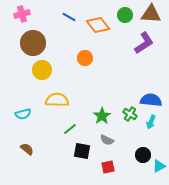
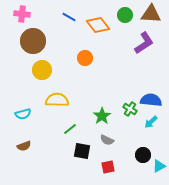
pink cross: rotated 21 degrees clockwise
brown circle: moved 2 px up
green cross: moved 5 px up
cyan arrow: rotated 24 degrees clockwise
brown semicircle: moved 3 px left, 3 px up; rotated 120 degrees clockwise
